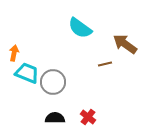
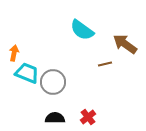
cyan semicircle: moved 2 px right, 2 px down
red cross: rotated 14 degrees clockwise
